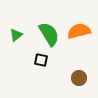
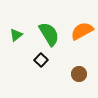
orange semicircle: moved 3 px right; rotated 15 degrees counterclockwise
black square: rotated 32 degrees clockwise
brown circle: moved 4 px up
